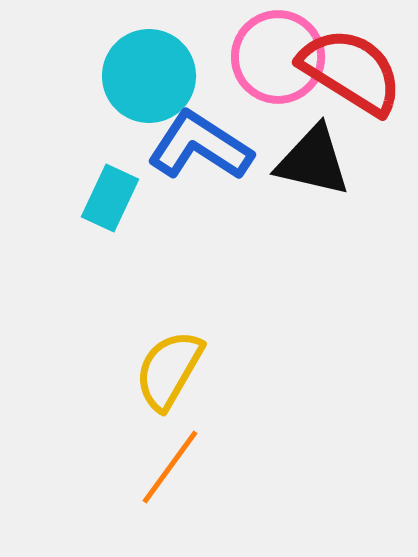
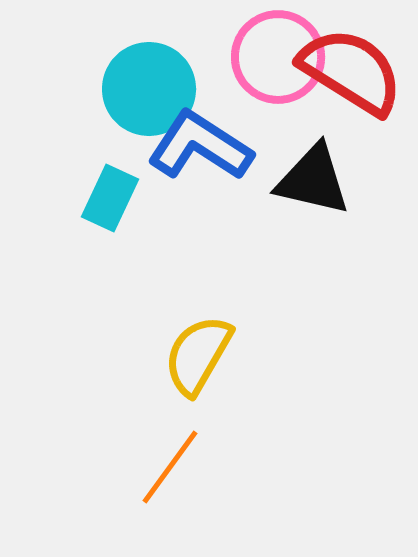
cyan circle: moved 13 px down
black triangle: moved 19 px down
yellow semicircle: moved 29 px right, 15 px up
